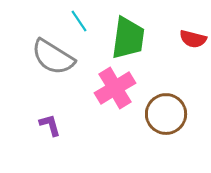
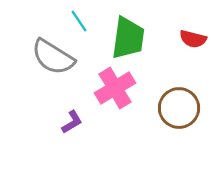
brown circle: moved 13 px right, 6 px up
purple L-shape: moved 22 px right, 3 px up; rotated 75 degrees clockwise
